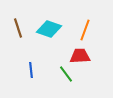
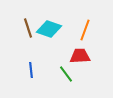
brown line: moved 10 px right
